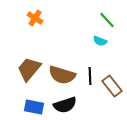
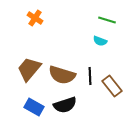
green line: rotated 30 degrees counterclockwise
blue rectangle: rotated 18 degrees clockwise
